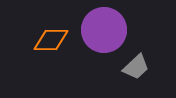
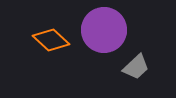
orange diamond: rotated 42 degrees clockwise
